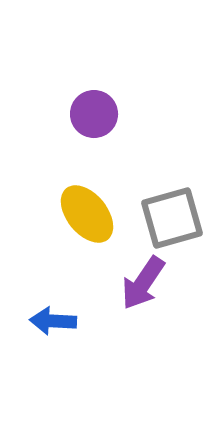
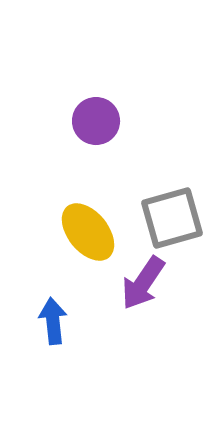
purple circle: moved 2 px right, 7 px down
yellow ellipse: moved 1 px right, 18 px down
blue arrow: rotated 81 degrees clockwise
